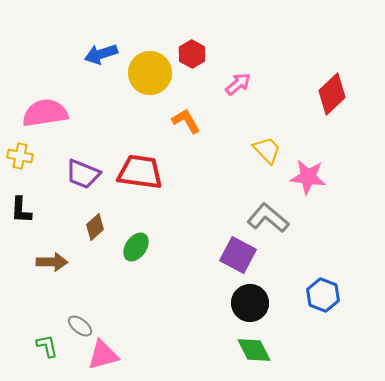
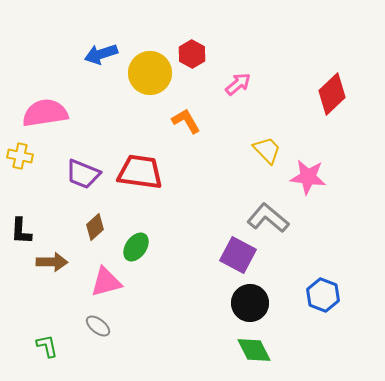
black L-shape: moved 21 px down
gray ellipse: moved 18 px right
pink triangle: moved 3 px right, 73 px up
